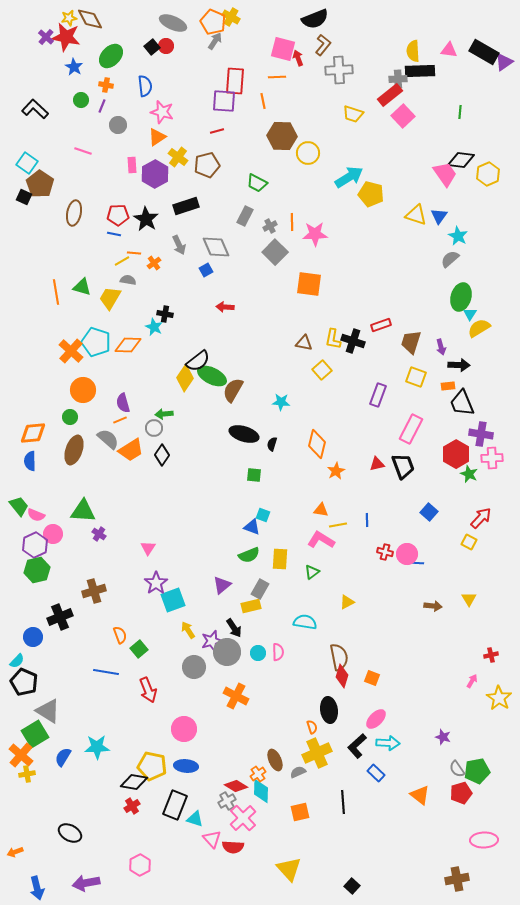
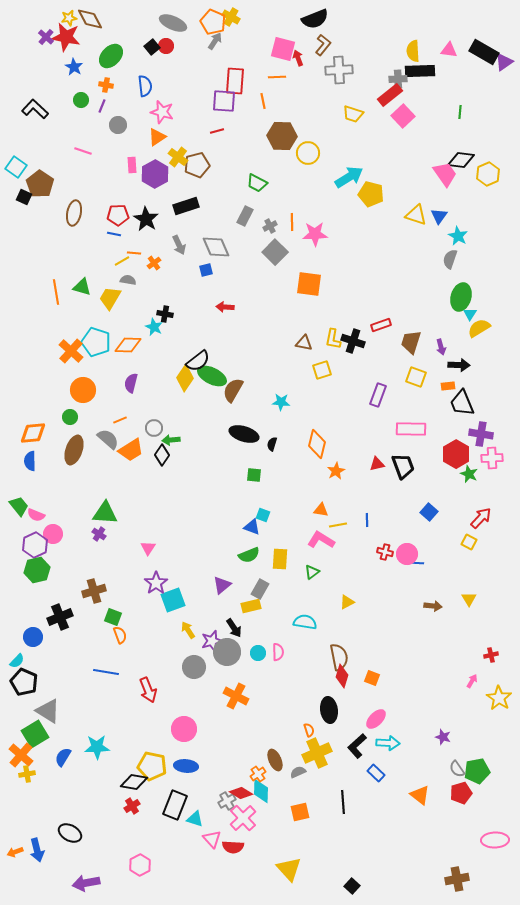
cyan square at (27, 163): moved 11 px left, 4 px down
brown pentagon at (207, 165): moved 10 px left
gray semicircle at (450, 259): rotated 30 degrees counterclockwise
blue square at (206, 270): rotated 16 degrees clockwise
yellow square at (322, 370): rotated 24 degrees clockwise
purple semicircle at (123, 403): moved 8 px right, 20 px up; rotated 30 degrees clockwise
green arrow at (164, 414): moved 7 px right, 26 px down
pink rectangle at (411, 429): rotated 64 degrees clockwise
green triangle at (83, 511): moved 22 px right, 2 px down
green square at (139, 649): moved 26 px left, 32 px up; rotated 30 degrees counterclockwise
orange semicircle at (312, 727): moved 3 px left, 3 px down
red diamond at (236, 786): moved 5 px right, 7 px down
pink ellipse at (484, 840): moved 11 px right
blue arrow at (37, 888): moved 38 px up
